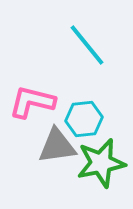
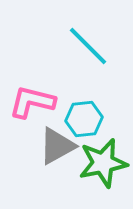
cyan line: moved 1 px right, 1 px down; rotated 6 degrees counterclockwise
gray triangle: rotated 21 degrees counterclockwise
green star: moved 2 px right
